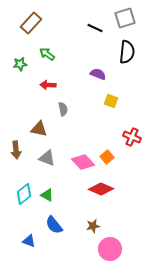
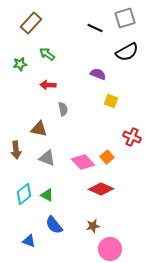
black semicircle: rotated 55 degrees clockwise
